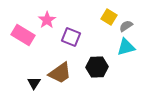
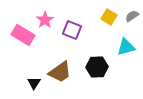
pink star: moved 2 px left
gray semicircle: moved 6 px right, 10 px up
purple square: moved 1 px right, 7 px up
brown trapezoid: moved 1 px up
